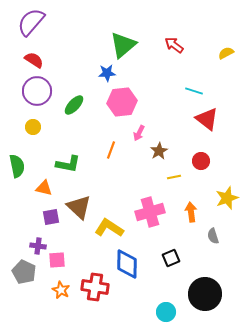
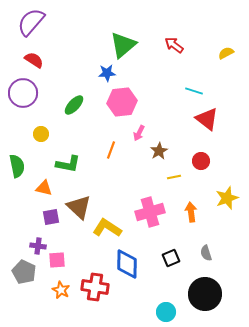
purple circle: moved 14 px left, 2 px down
yellow circle: moved 8 px right, 7 px down
yellow L-shape: moved 2 px left
gray semicircle: moved 7 px left, 17 px down
